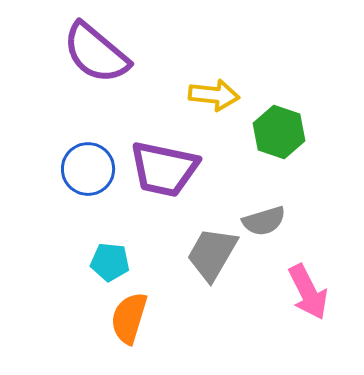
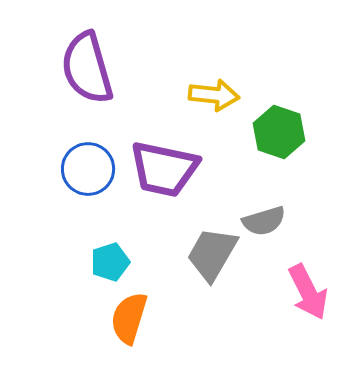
purple semicircle: moved 9 px left, 15 px down; rotated 34 degrees clockwise
cyan pentagon: rotated 24 degrees counterclockwise
